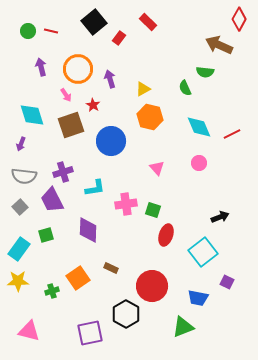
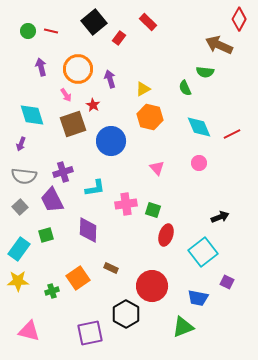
brown square at (71, 125): moved 2 px right, 1 px up
